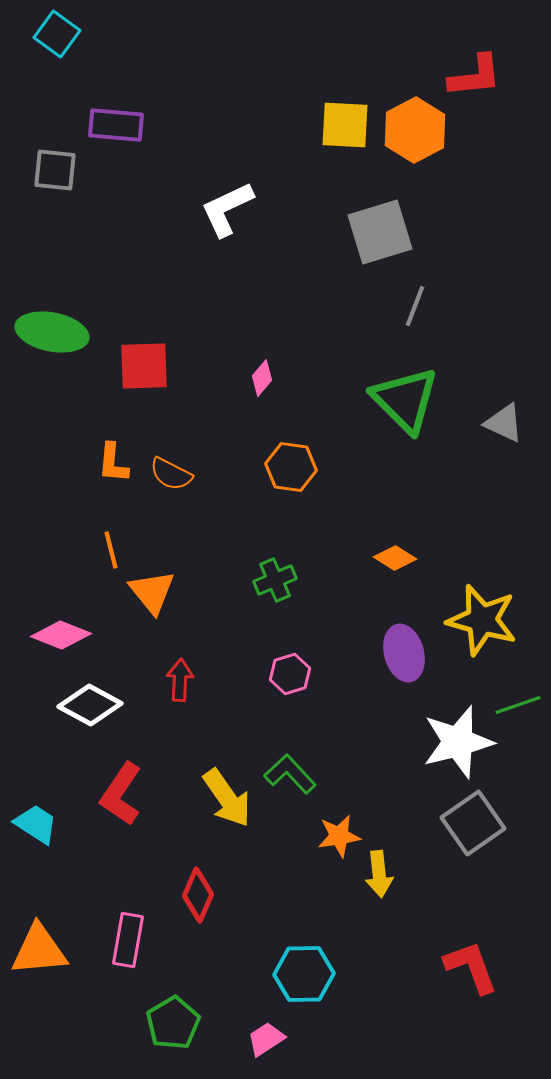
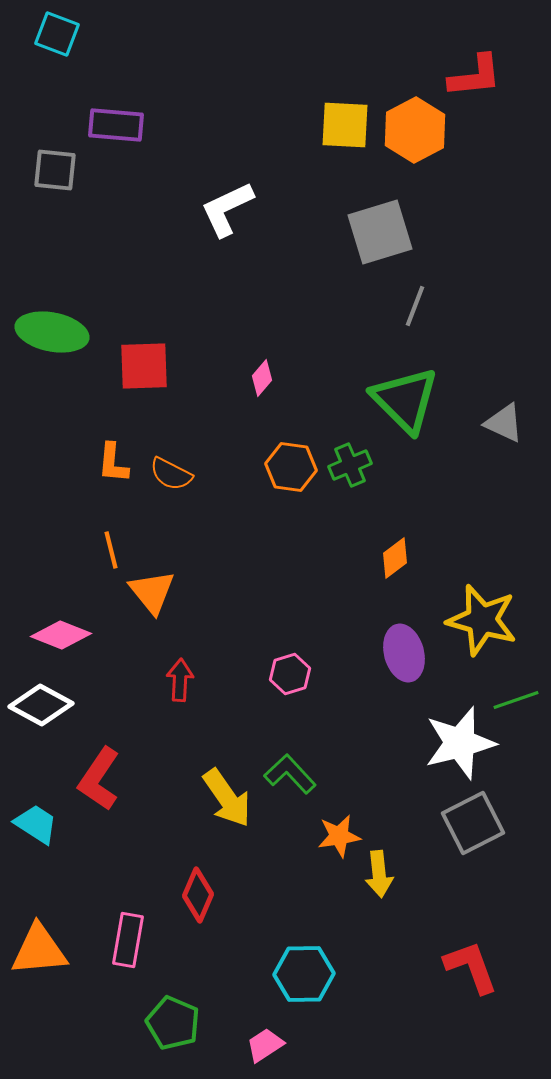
cyan square at (57, 34): rotated 15 degrees counterclockwise
orange diamond at (395, 558): rotated 69 degrees counterclockwise
green cross at (275, 580): moved 75 px right, 115 px up
white diamond at (90, 705): moved 49 px left
green line at (518, 705): moved 2 px left, 5 px up
white star at (458, 742): moved 2 px right, 1 px down
red L-shape at (121, 794): moved 22 px left, 15 px up
gray square at (473, 823): rotated 8 degrees clockwise
green pentagon at (173, 1023): rotated 18 degrees counterclockwise
pink trapezoid at (266, 1039): moved 1 px left, 6 px down
